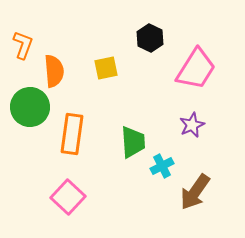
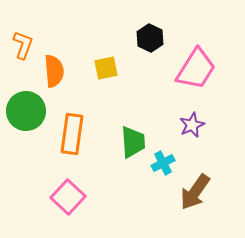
green circle: moved 4 px left, 4 px down
cyan cross: moved 1 px right, 3 px up
